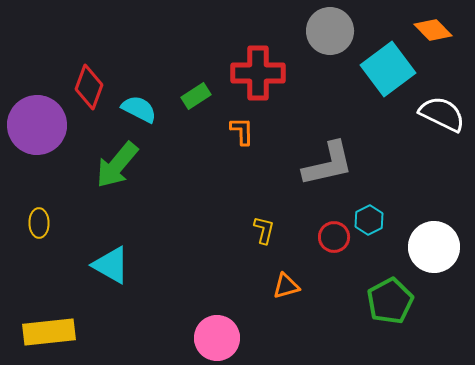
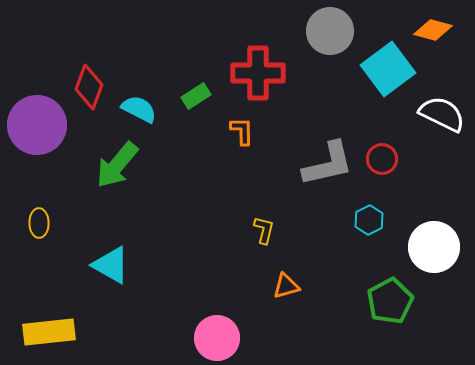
orange diamond: rotated 30 degrees counterclockwise
red circle: moved 48 px right, 78 px up
